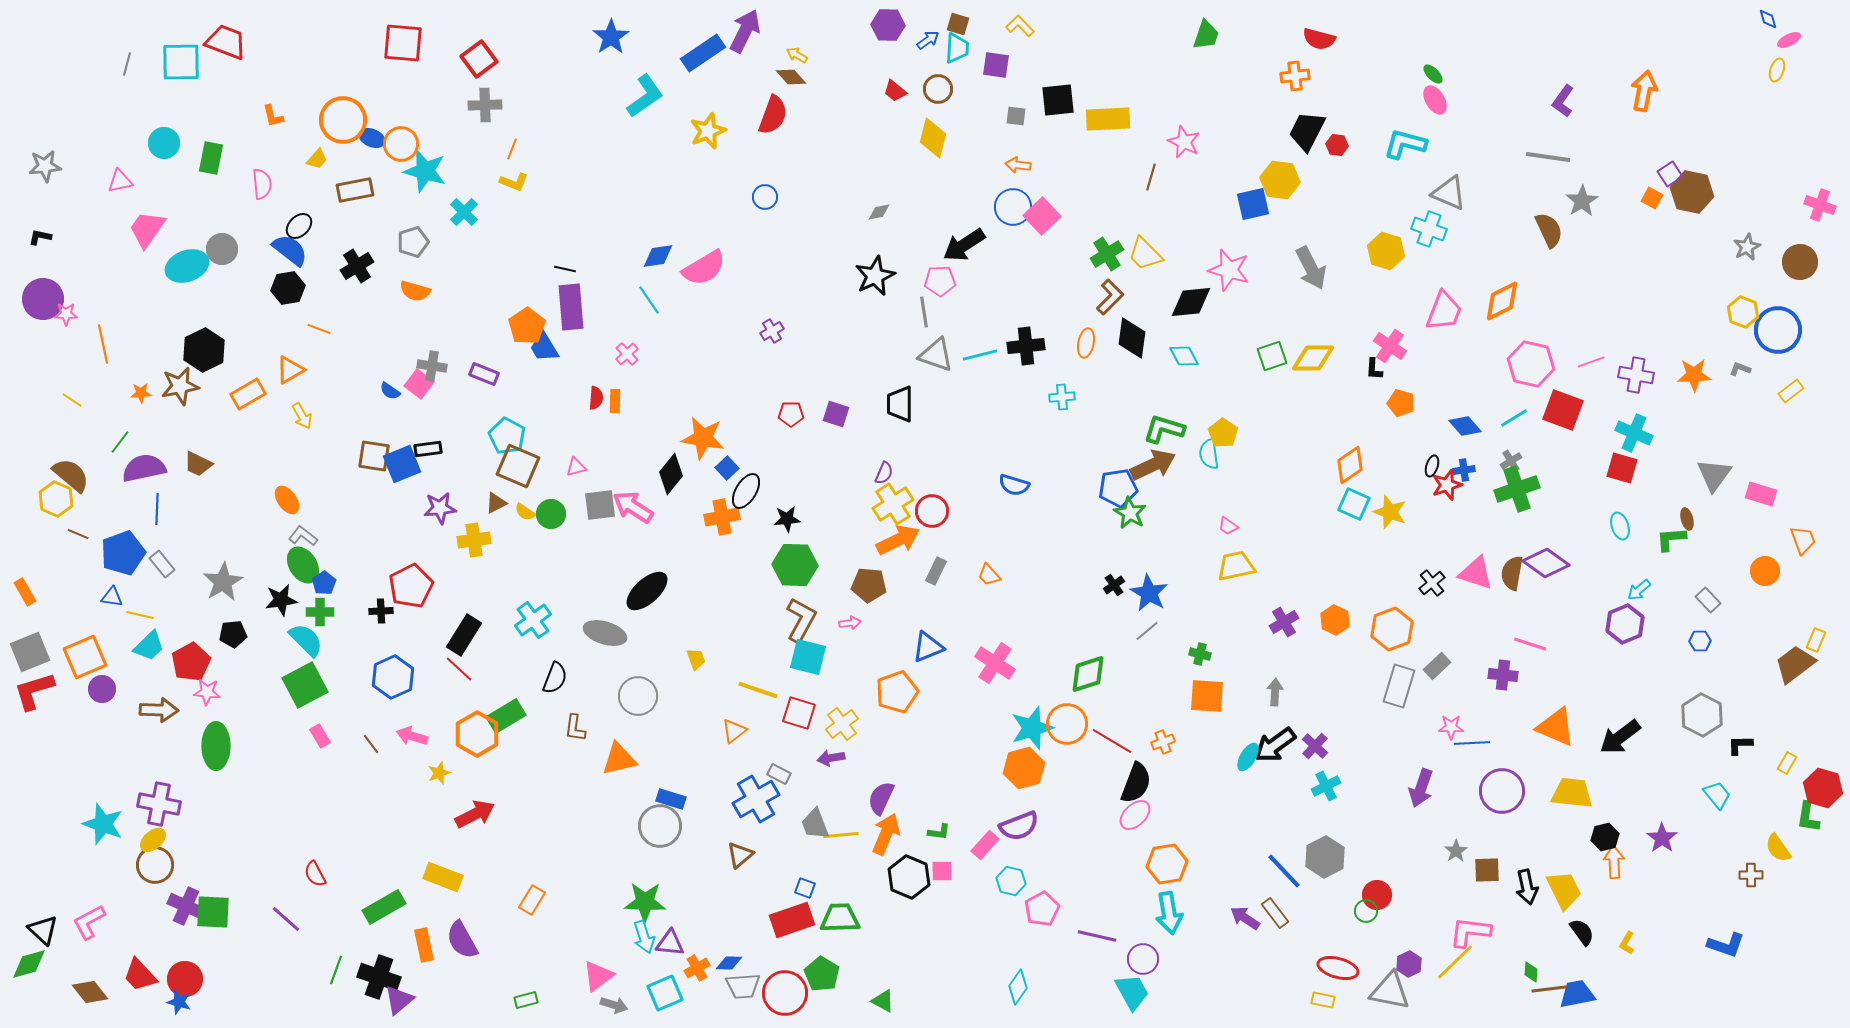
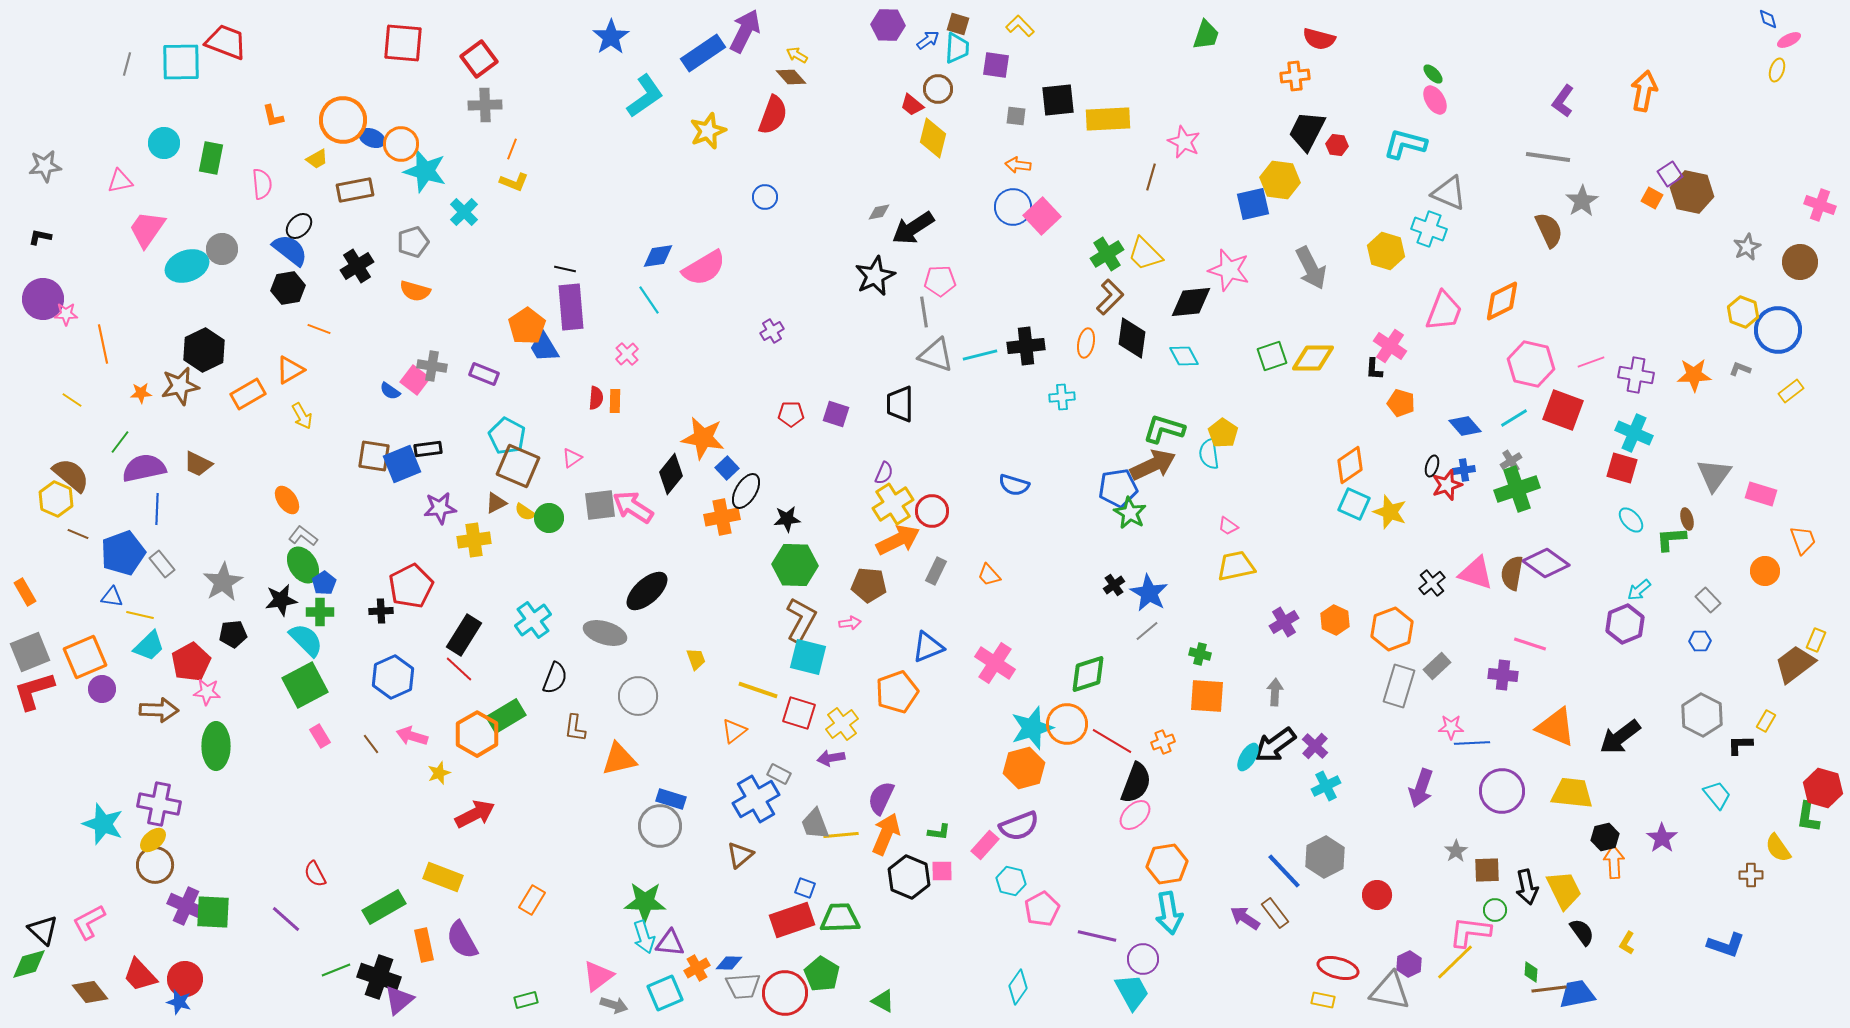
red trapezoid at (895, 91): moved 17 px right, 14 px down
yellow trapezoid at (317, 159): rotated 20 degrees clockwise
black arrow at (964, 245): moved 51 px left, 17 px up
pink square at (419, 384): moved 4 px left, 4 px up
pink triangle at (576, 467): moved 4 px left, 9 px up; rotated 20 degrees counterclockwise
green circle at (551, 514): moved 2 px left, 4 px down
cyan ellipse at (1620, 526): moved 11 px right, 6 px up; rotated 24 degrees counterclockwise
yellow rectangle at (1787, 763): moved 21 px left, 42 px up
green circle at (1366, 911): moved 129 px right, 1 px up
green line at (336, 970): rotated 48 degrees clockwise
